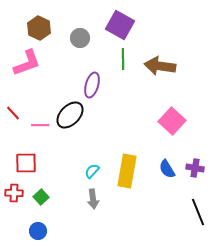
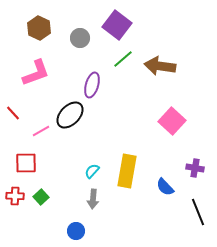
purple square: moved 3 px left; rotated 8 degrees clockwise
green line: rotated 50 degrees clockwise
pink L-shape: moved 9 px right, 10 px down
pink line: moved 1 px right, 6 px down; rotated 30 degrees counterclockwise
blue semicircle: moved 2 px left, 18 px down; rotated 12 degrees counterclockwise
red cross: moved 1 px right, 3 px down
gray arrow: rotated 12 degrees clockwise
blue circle: moved 38 px right
